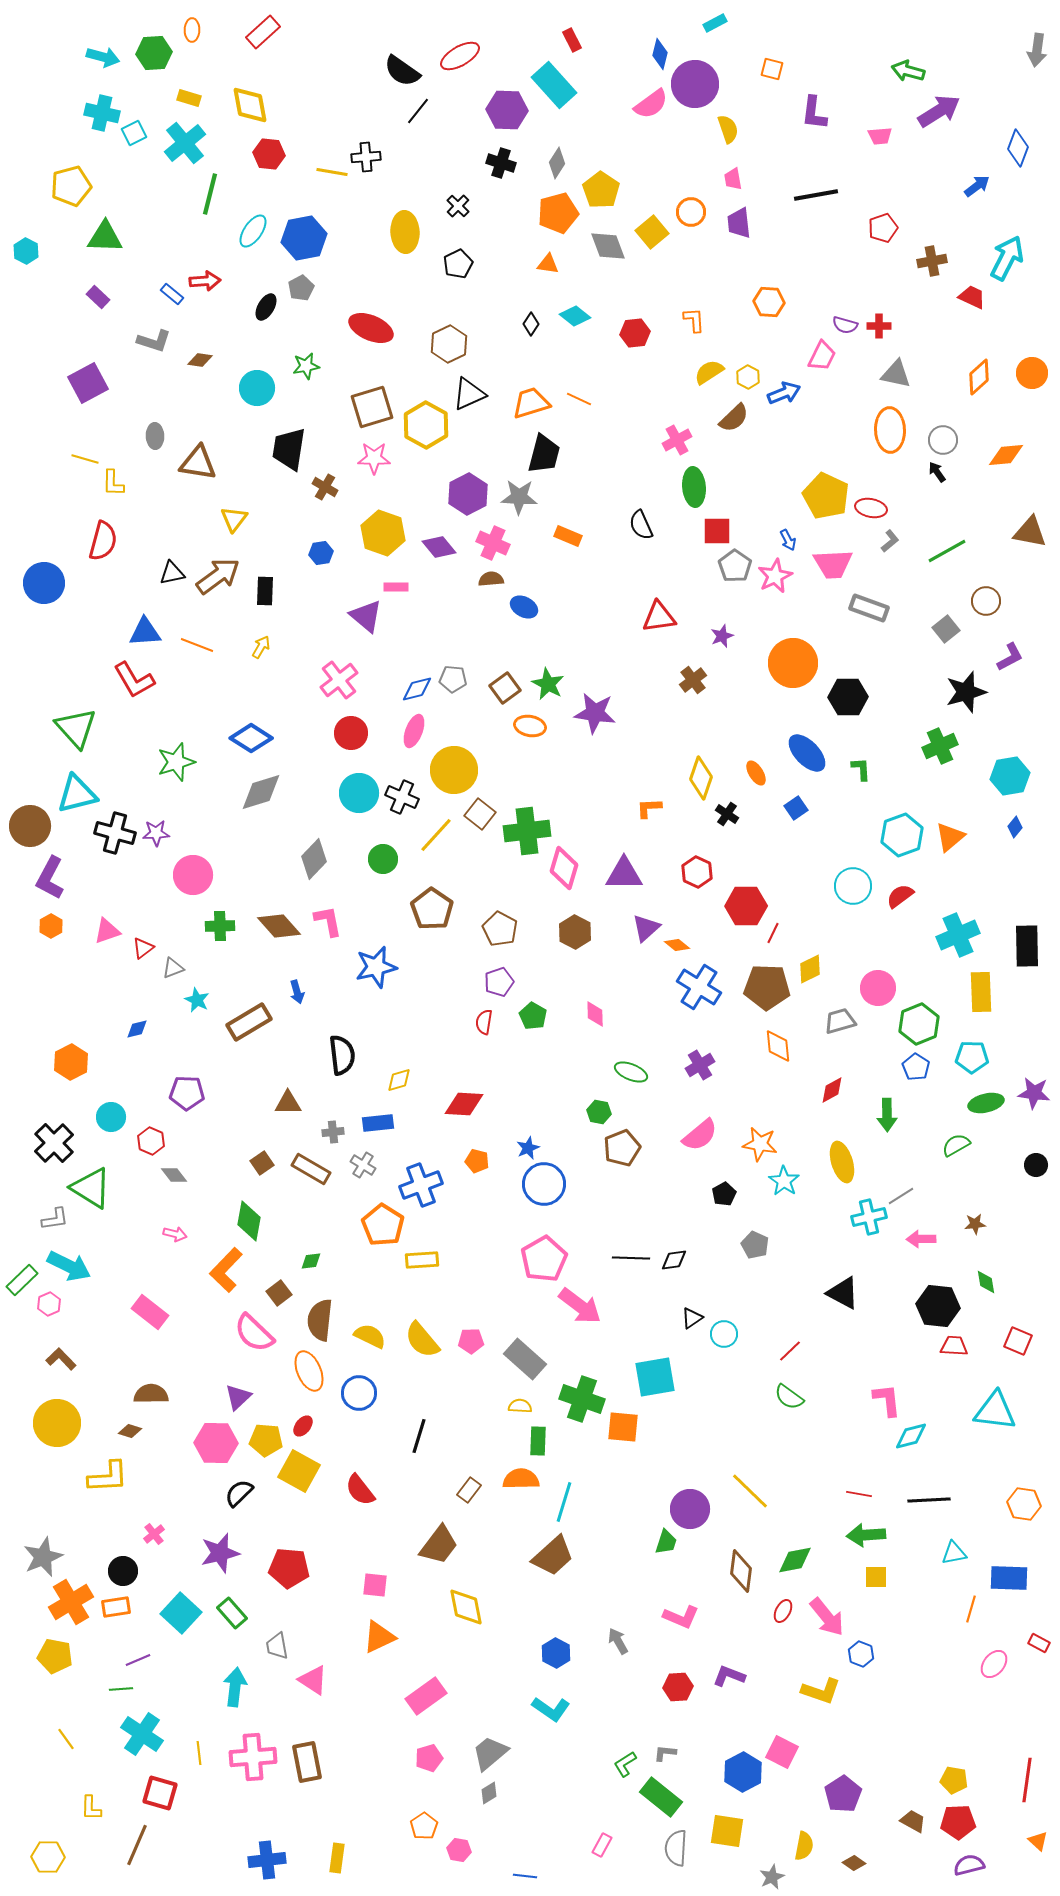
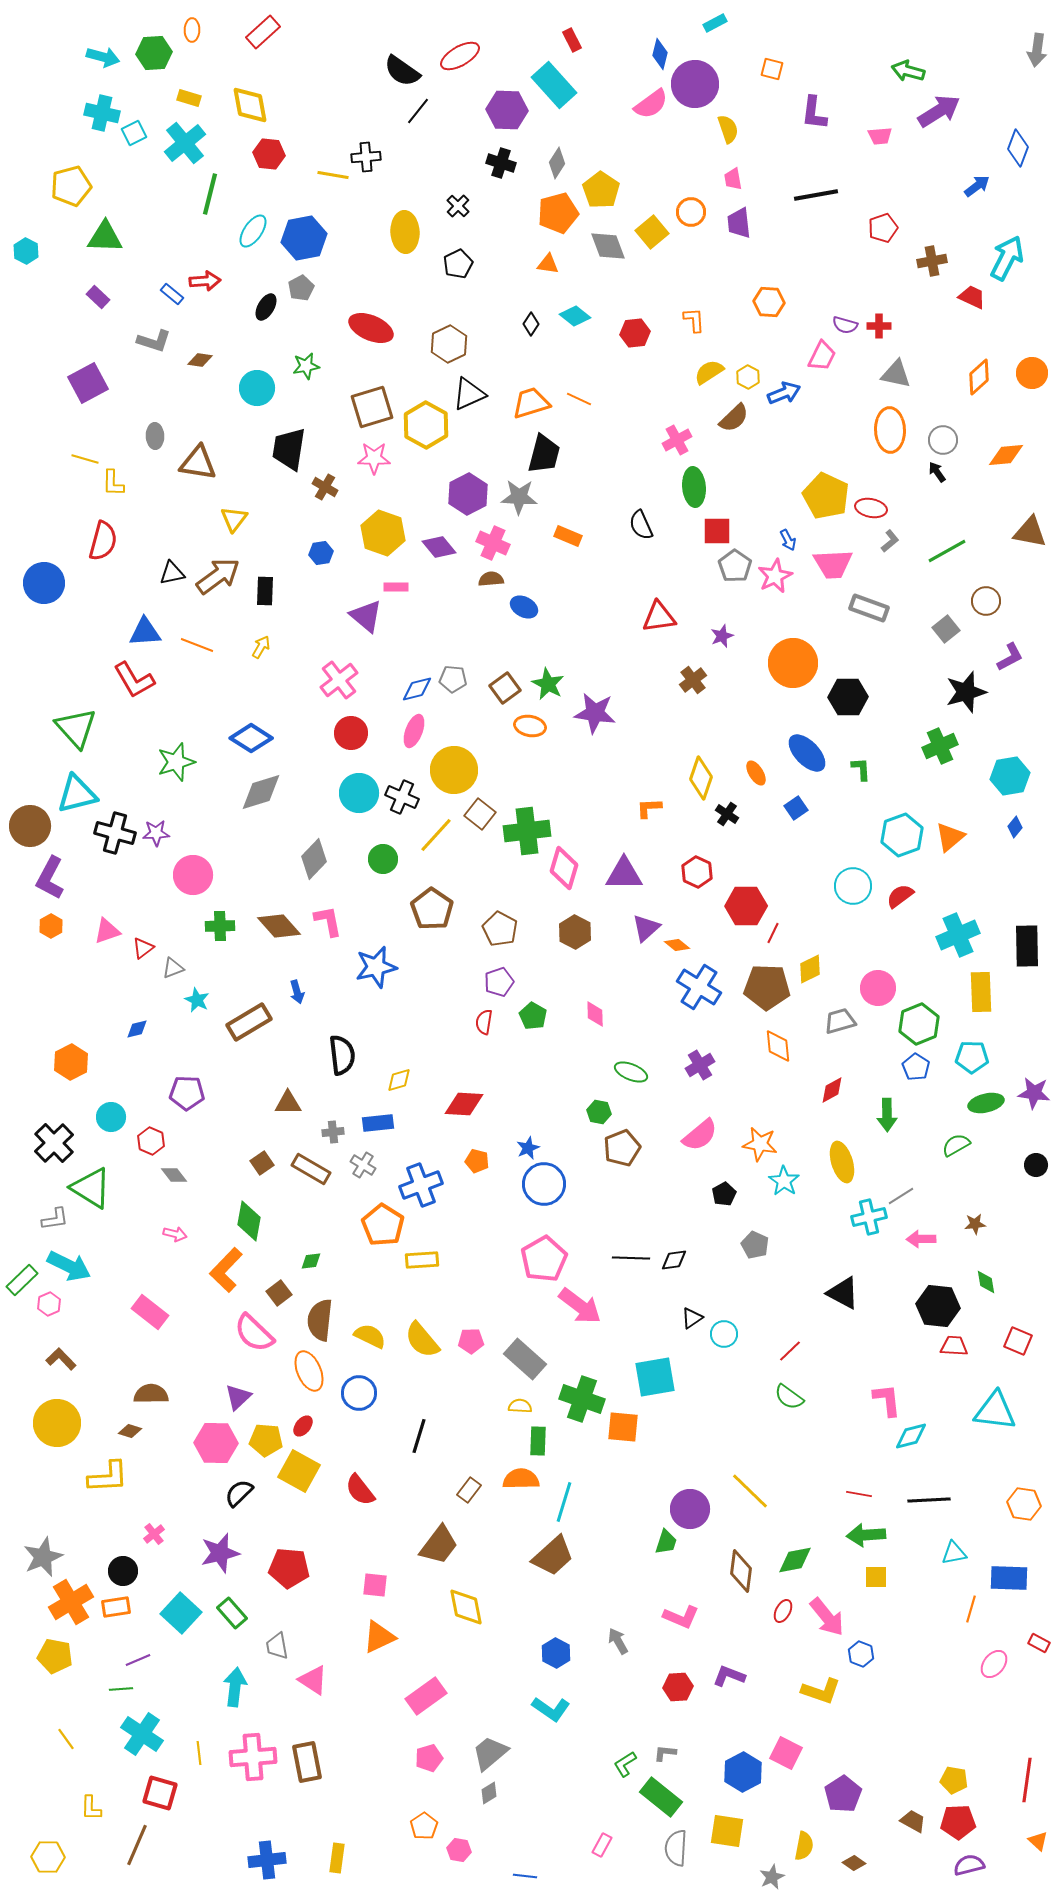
yellow line at (332, 172): moved 1 px right, 3 px down
pink square at (782, 1752): moved 4 px right, 1 px down
